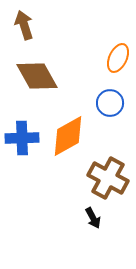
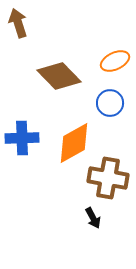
brown arrow: moved 6 px left, 2 px up
orange ellipse: moved 3 px left, 3 px down; rotated 40 degrees clockwise
brown diamond: moved 22 px right; rotated 15 degrees counterclockwise
orange diamond: moved 6 px right, 7 px down
brown cross: rotated 18 degrees counterclockwise
